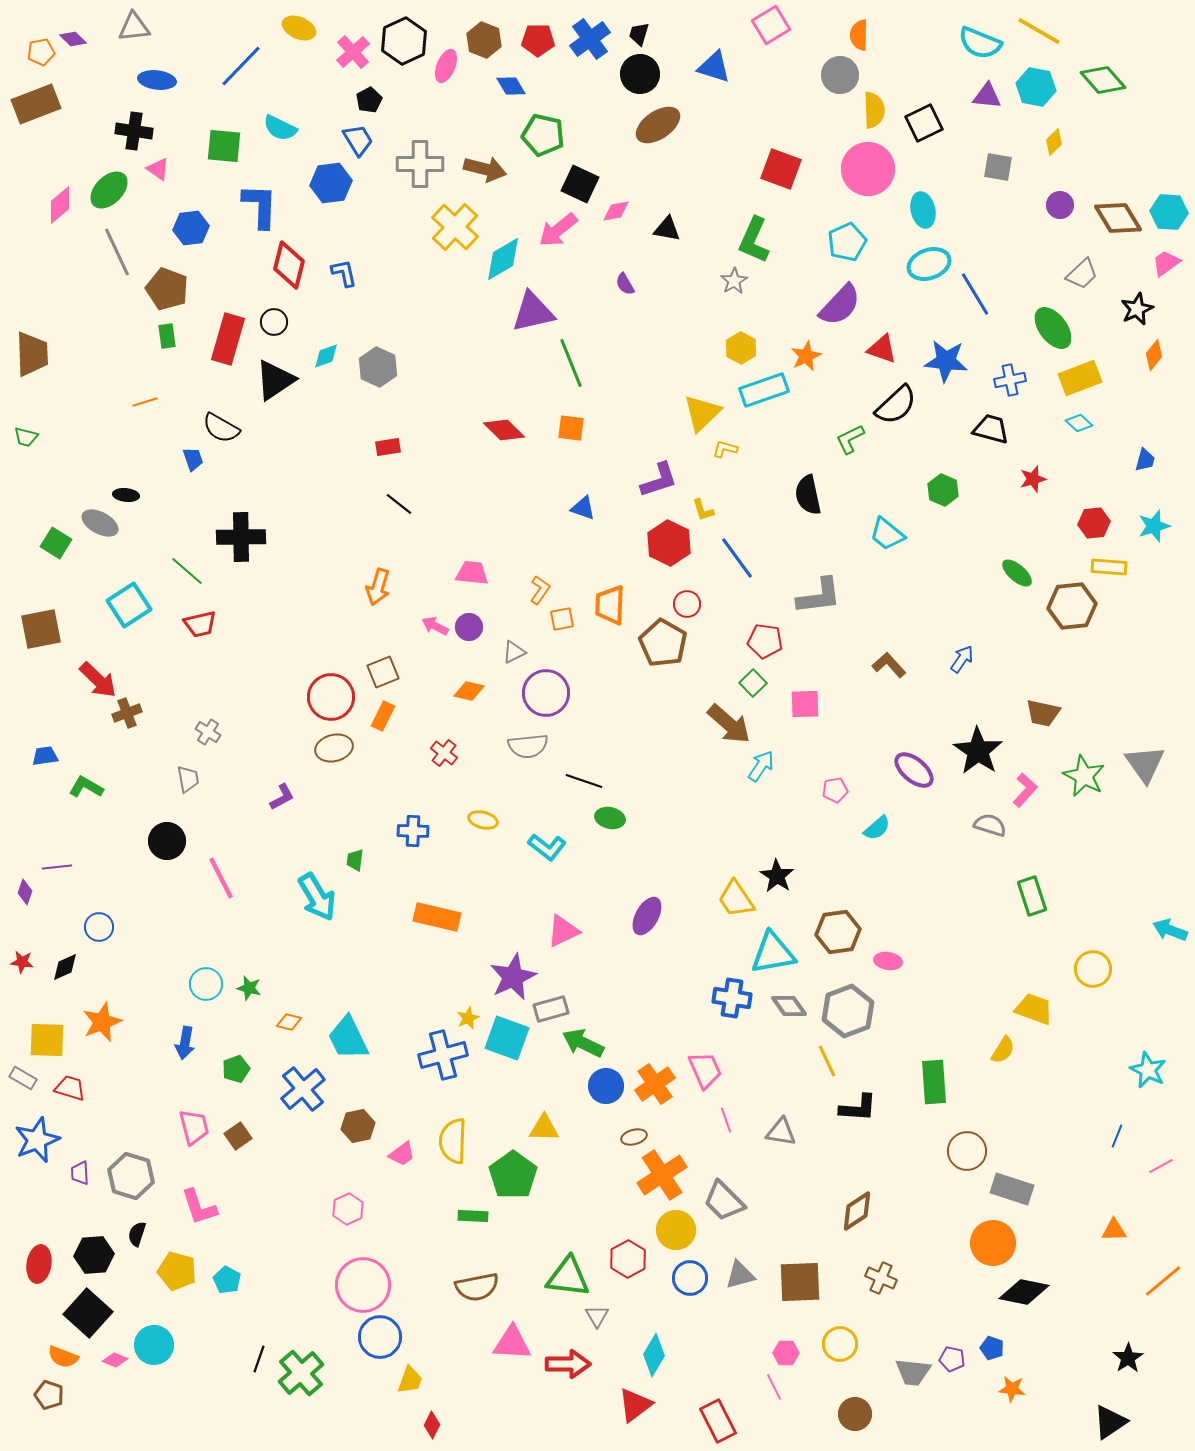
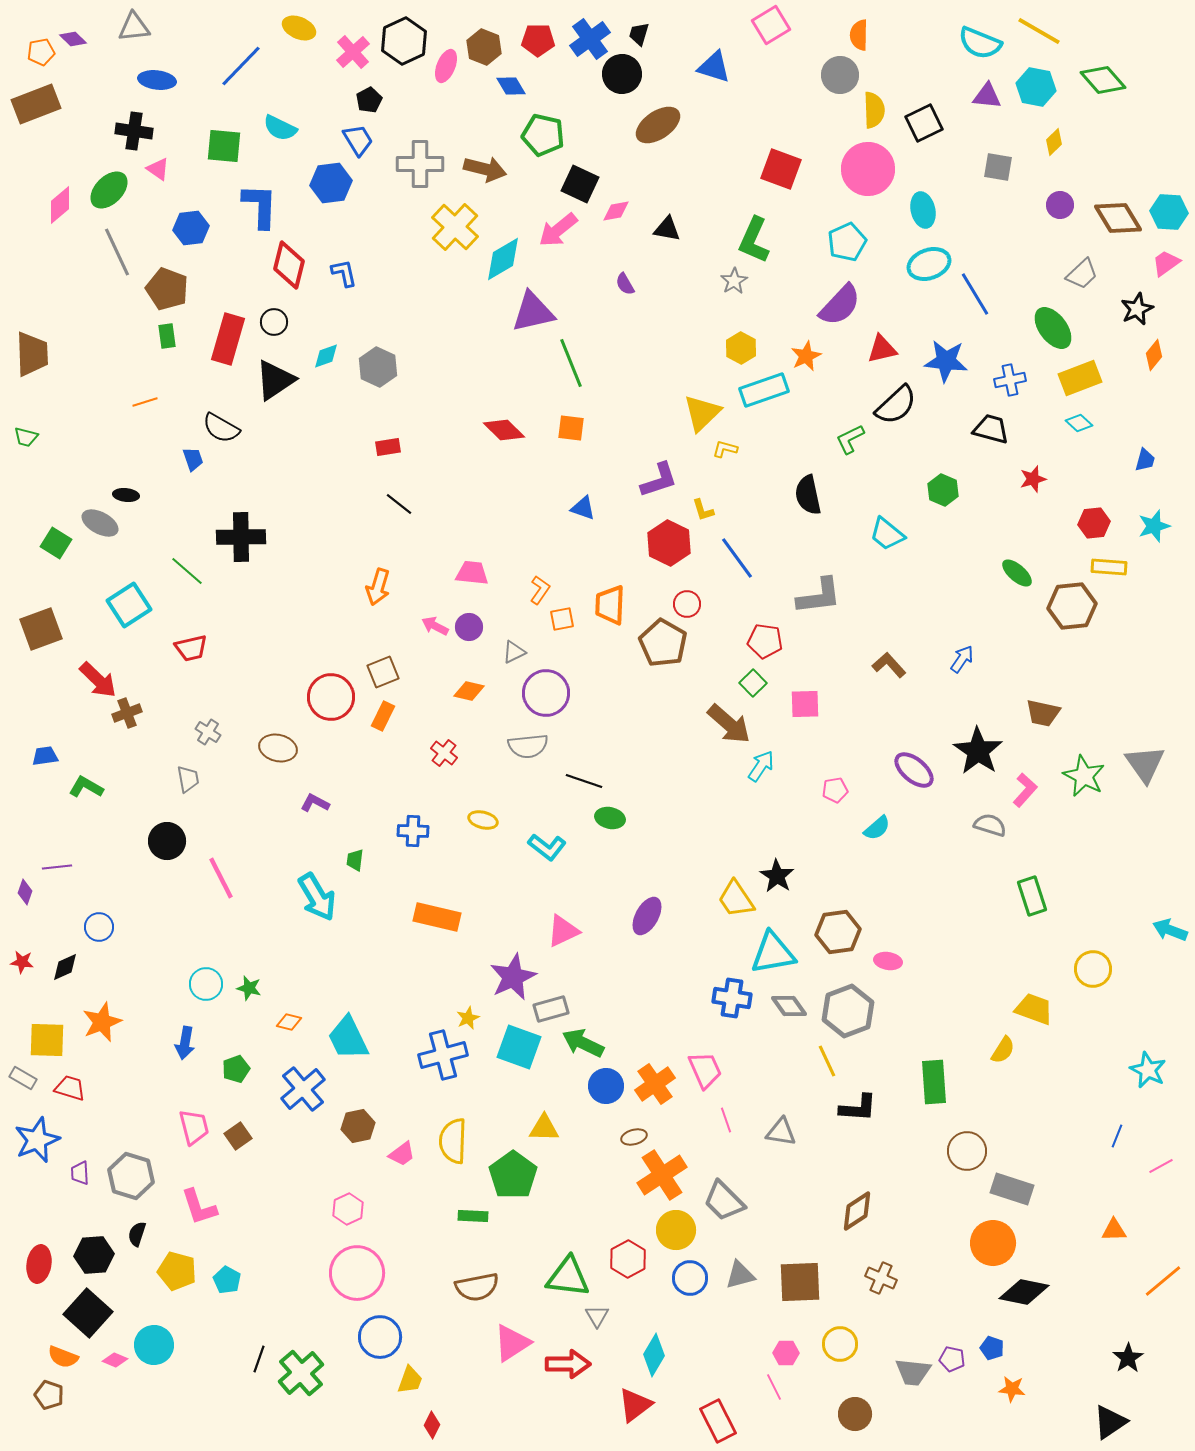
brown hexagon at (484, 40): moved 7 px down
black circle at (640, 74): moved 18 px left
red triangle at (882, 349): rotated 32 degrees counterclockwise
red trapezoid at (200, 624): moved 9 px left, 24 px down
brown square at (41, 629): rotated 9 degrees counterclockwise
brown ellipse at (334, 748): moved 56 px left; rotated 27 degrees clockwise
purple L-shape at (282, 797): moved 33 px right, 6 px down; rotated 124 degrees counterclockwise
cyan square at (507, 1038): moved 12 px right, 9 px down
pink circle at (363, 1285): moved 6 px left, 12 px up
pink triangle at (512, 1343): rotated 36 degrees counterclockwise
